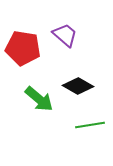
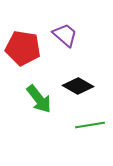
green arrow: rotated 12 degrees clockwise
